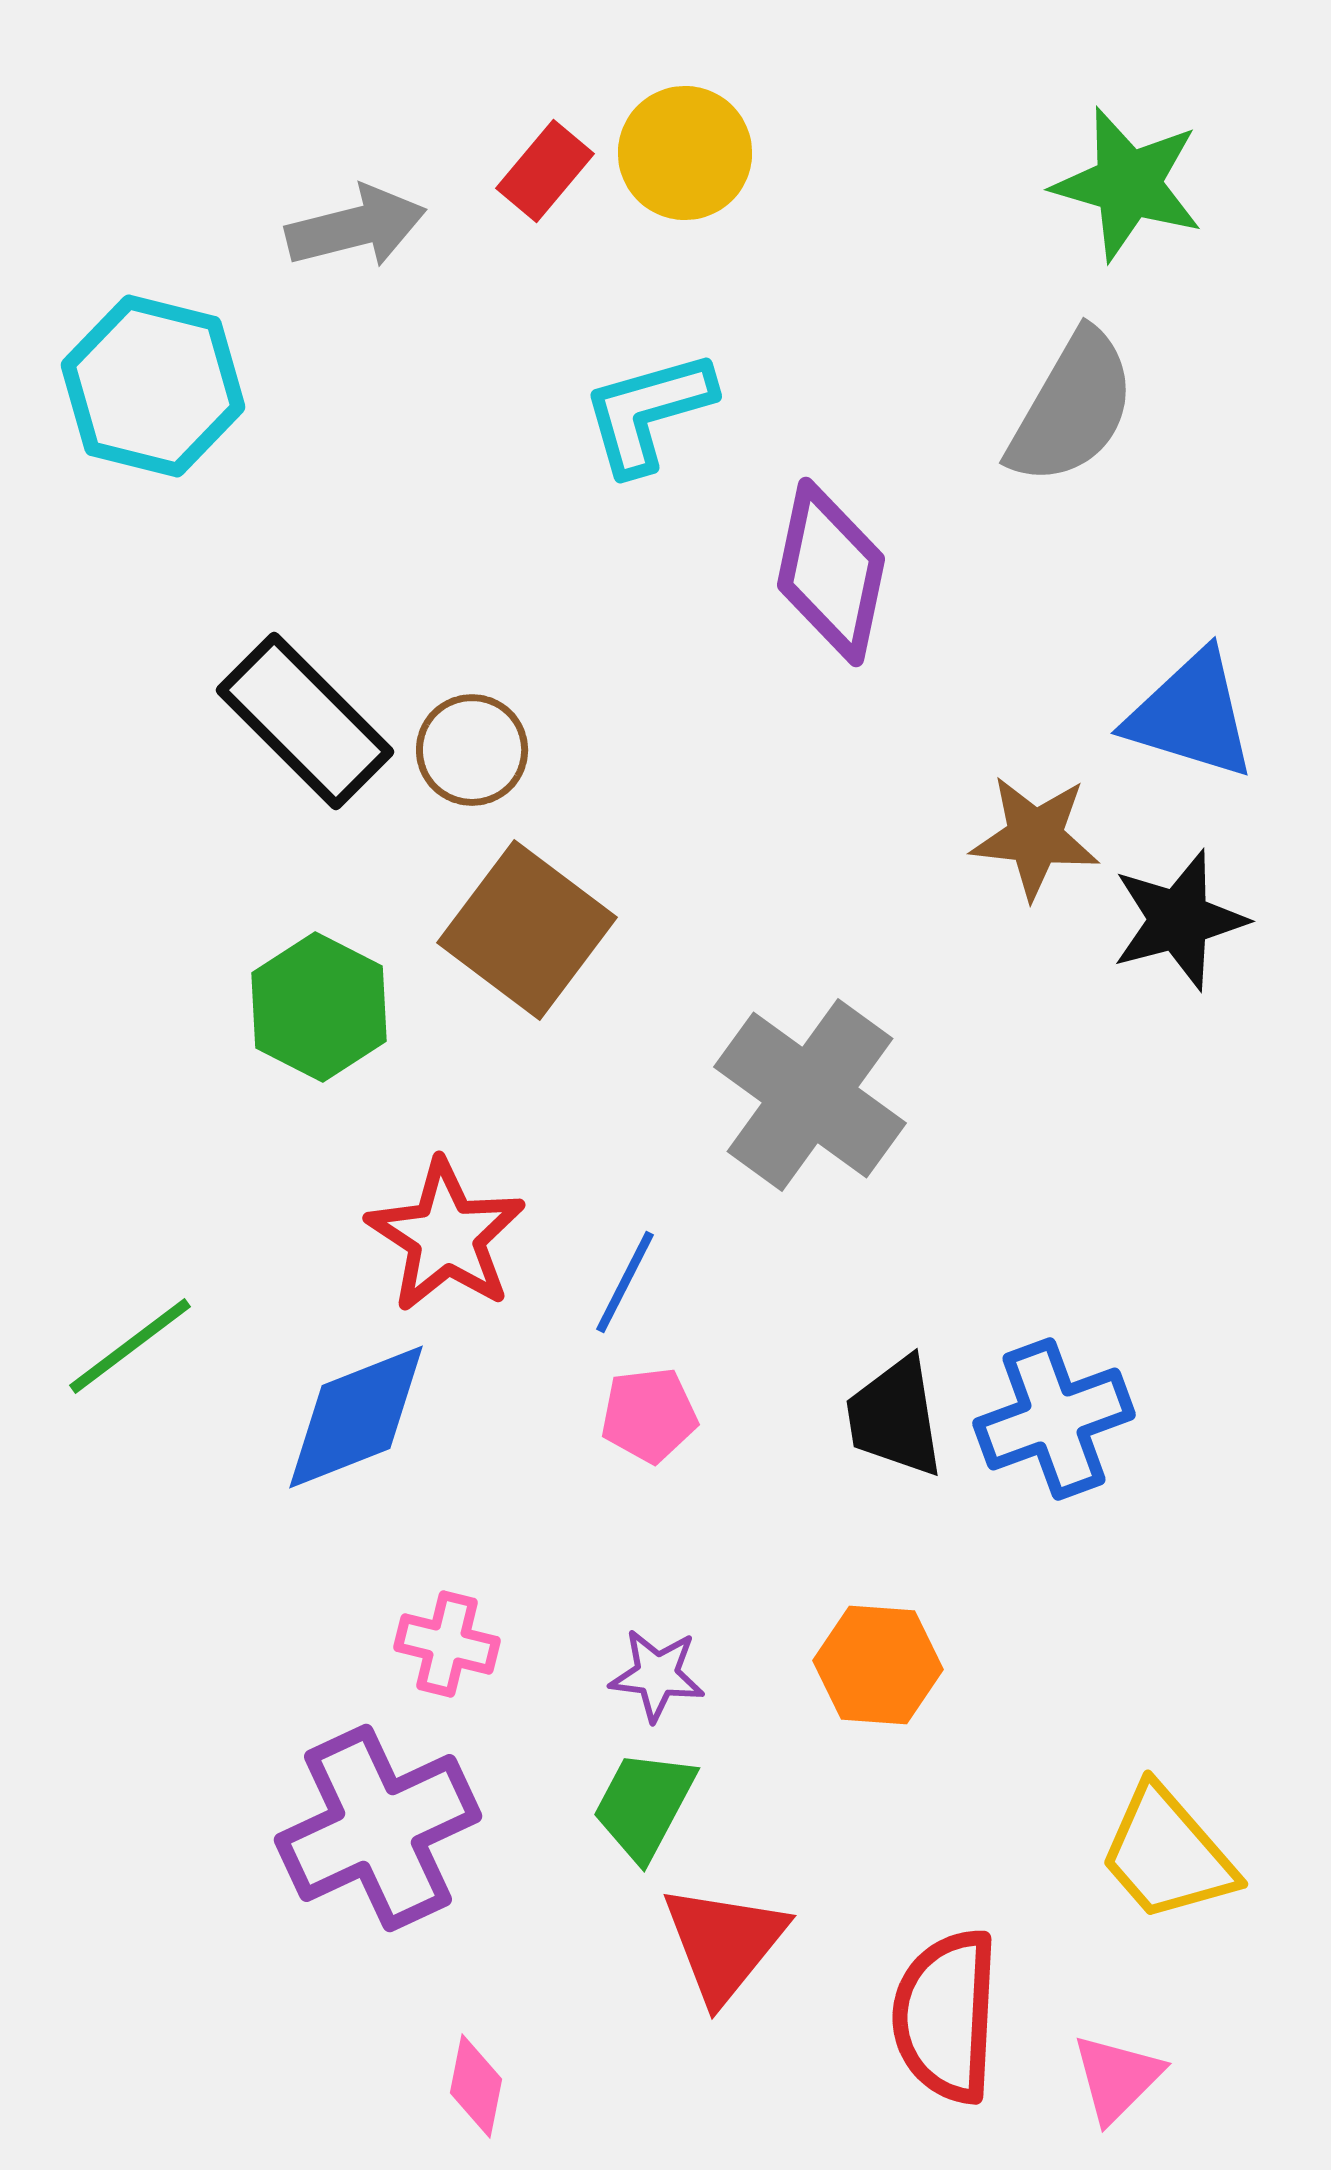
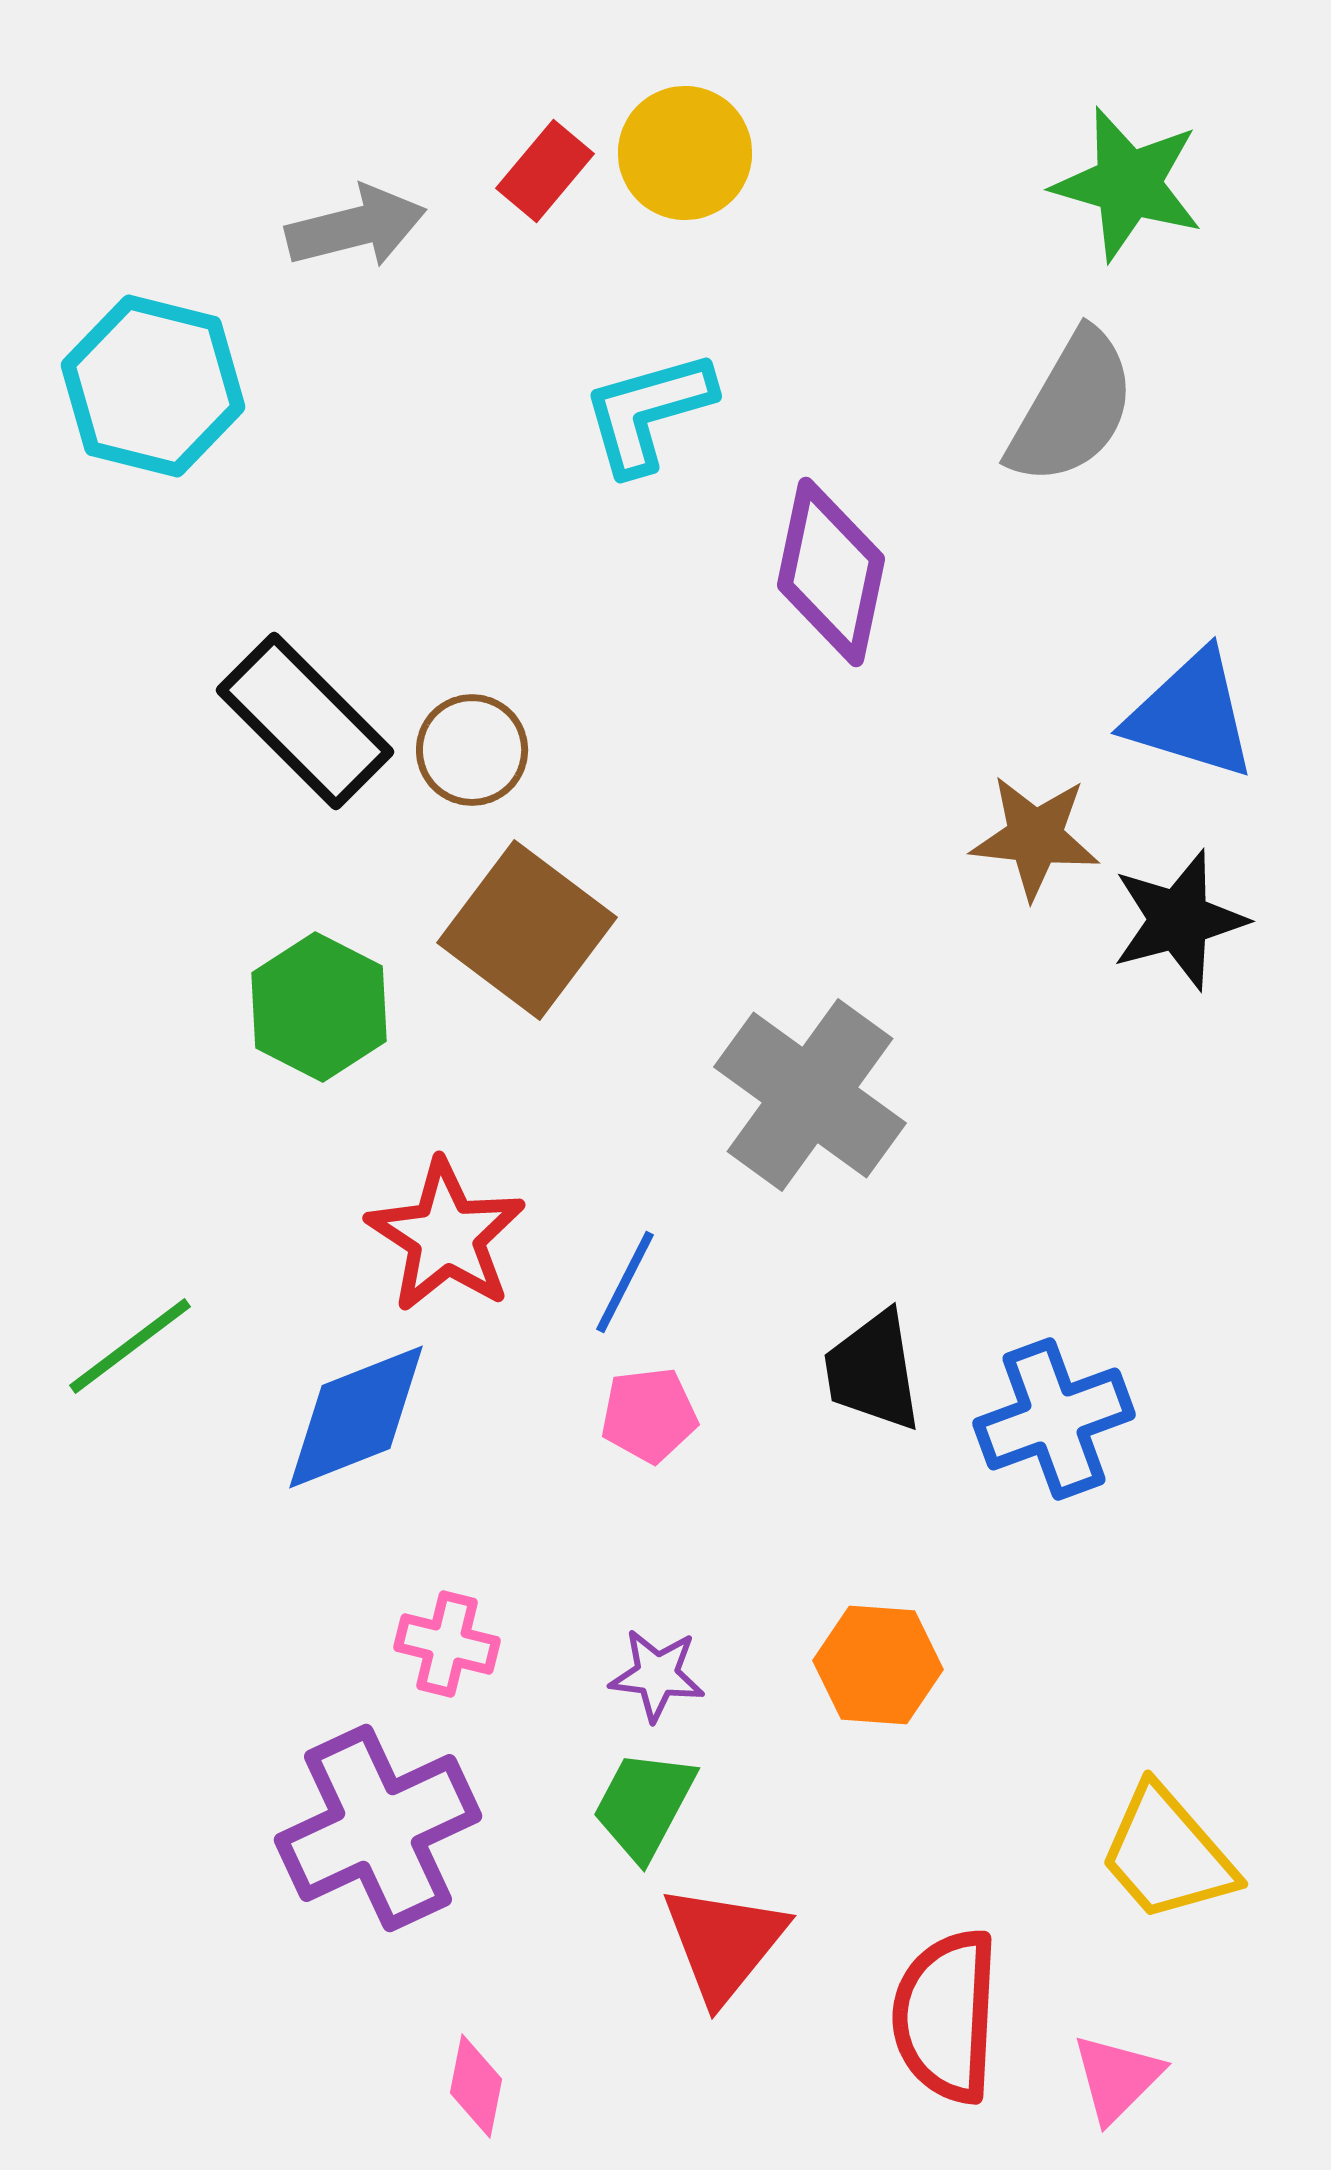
black trapezoid: moved 22 px left, 46 px up
